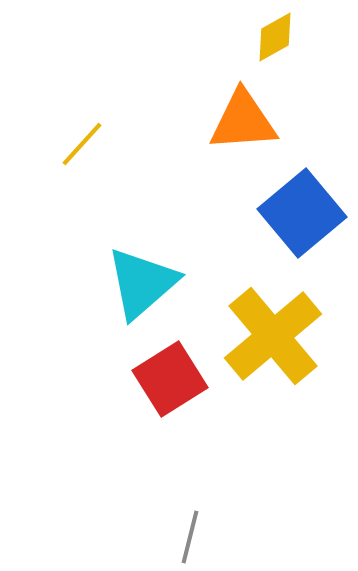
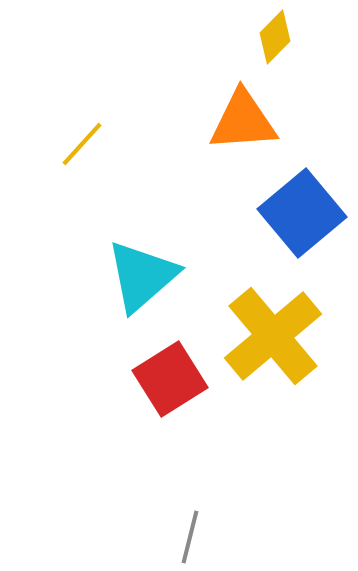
yellow diamond: rotated 16 degrees counterclockwise
cyan triangle: moved 7 px up
